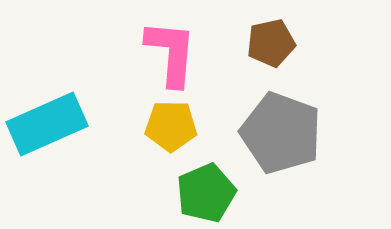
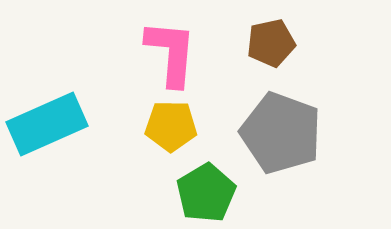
green pentagon: rotated 8 degrees counterclockwise
